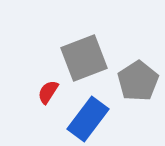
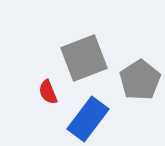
gray pentagon: moved 2 px right, 1 px up
red semicircle: rotated 55 degrees counterclockwise
